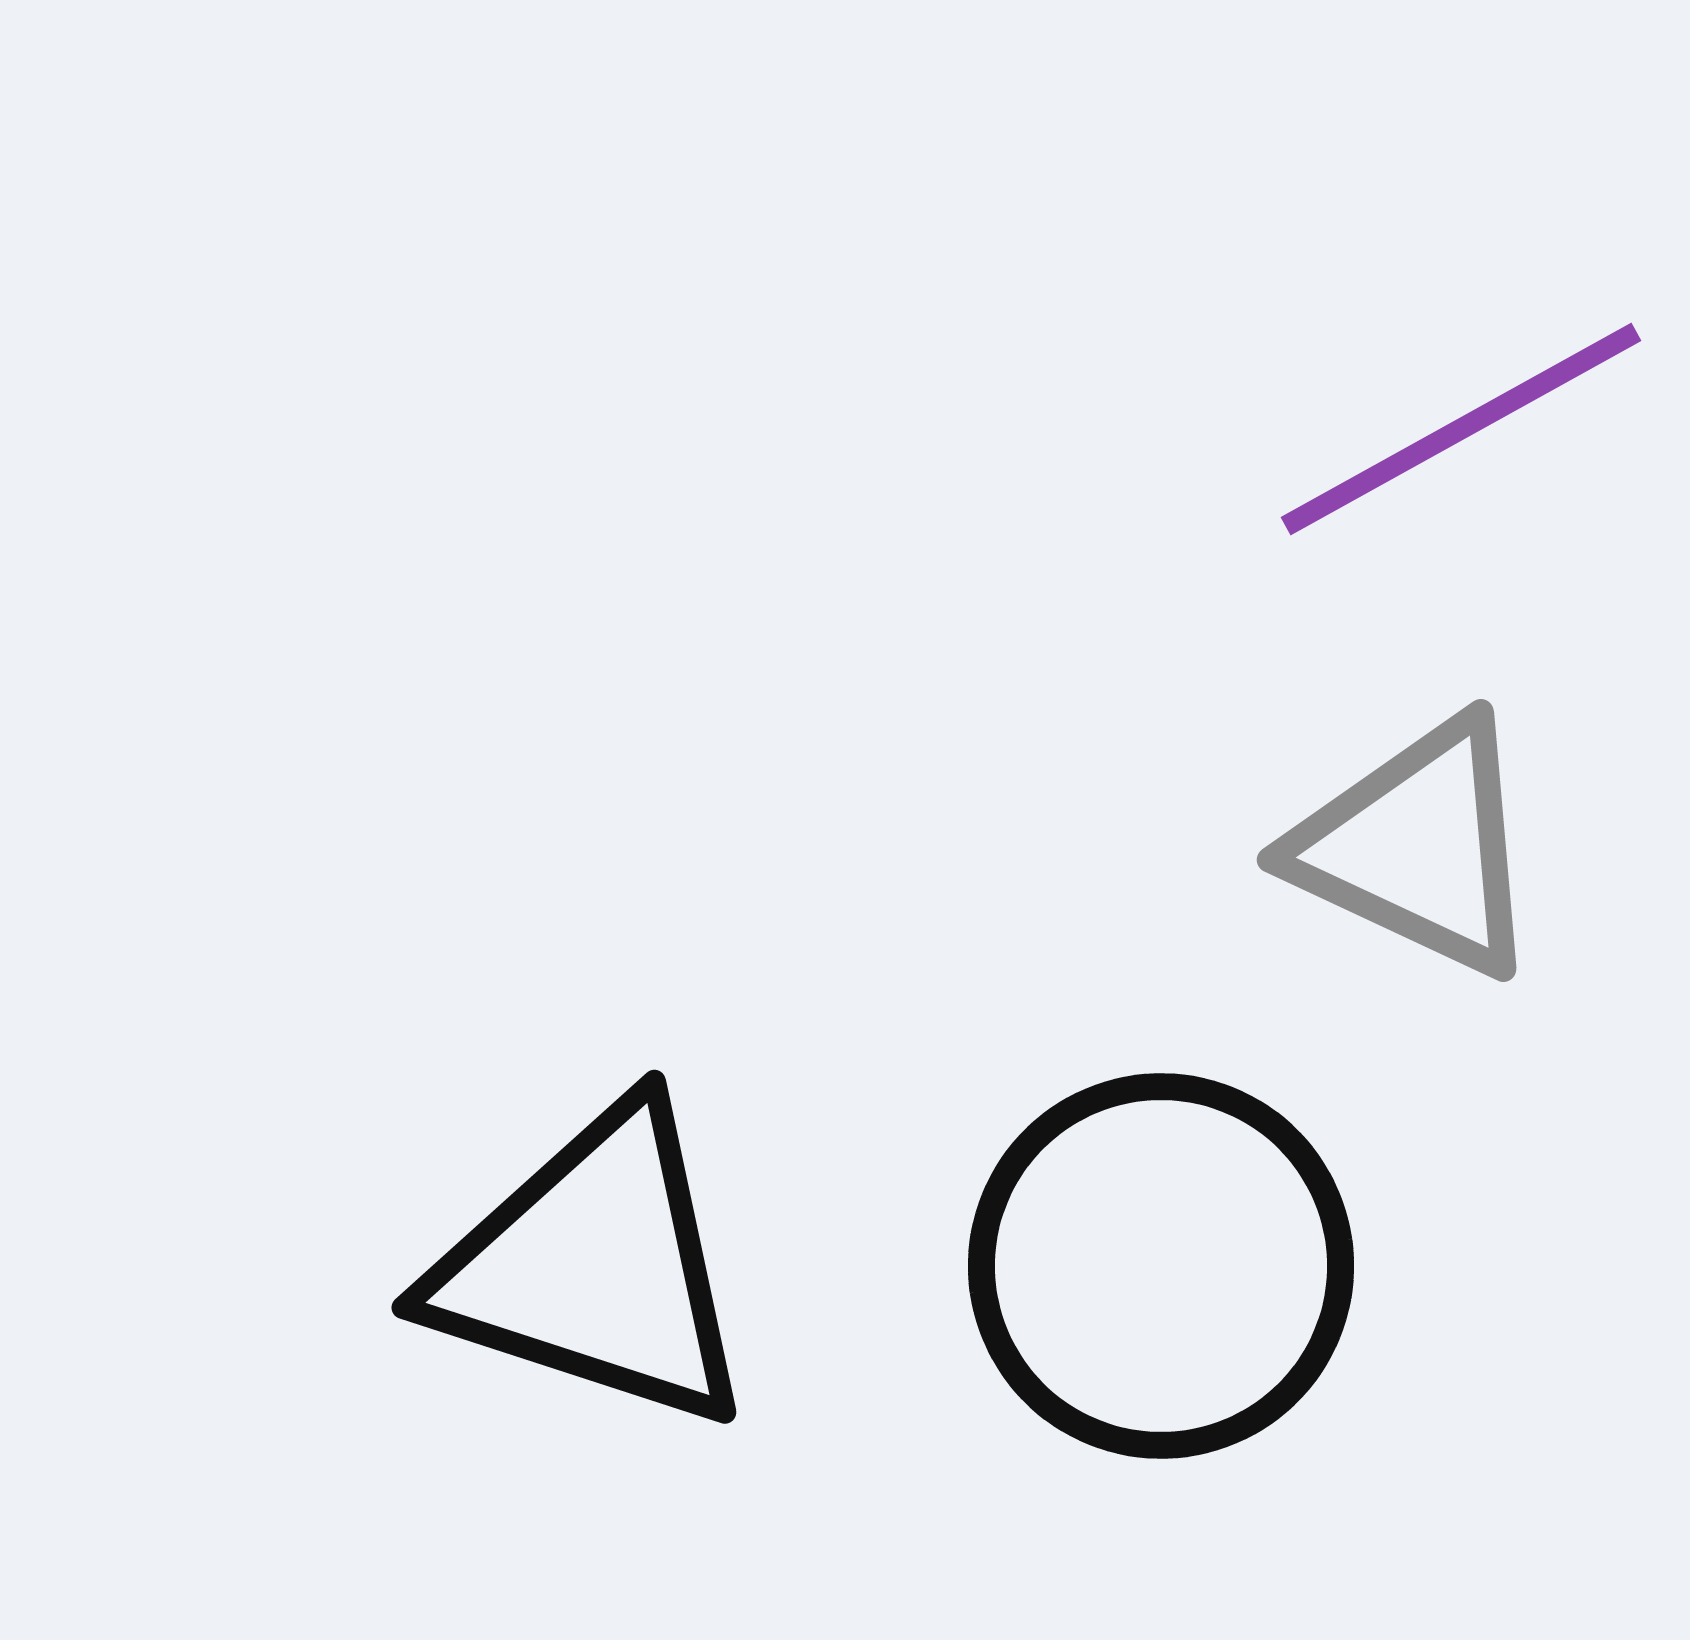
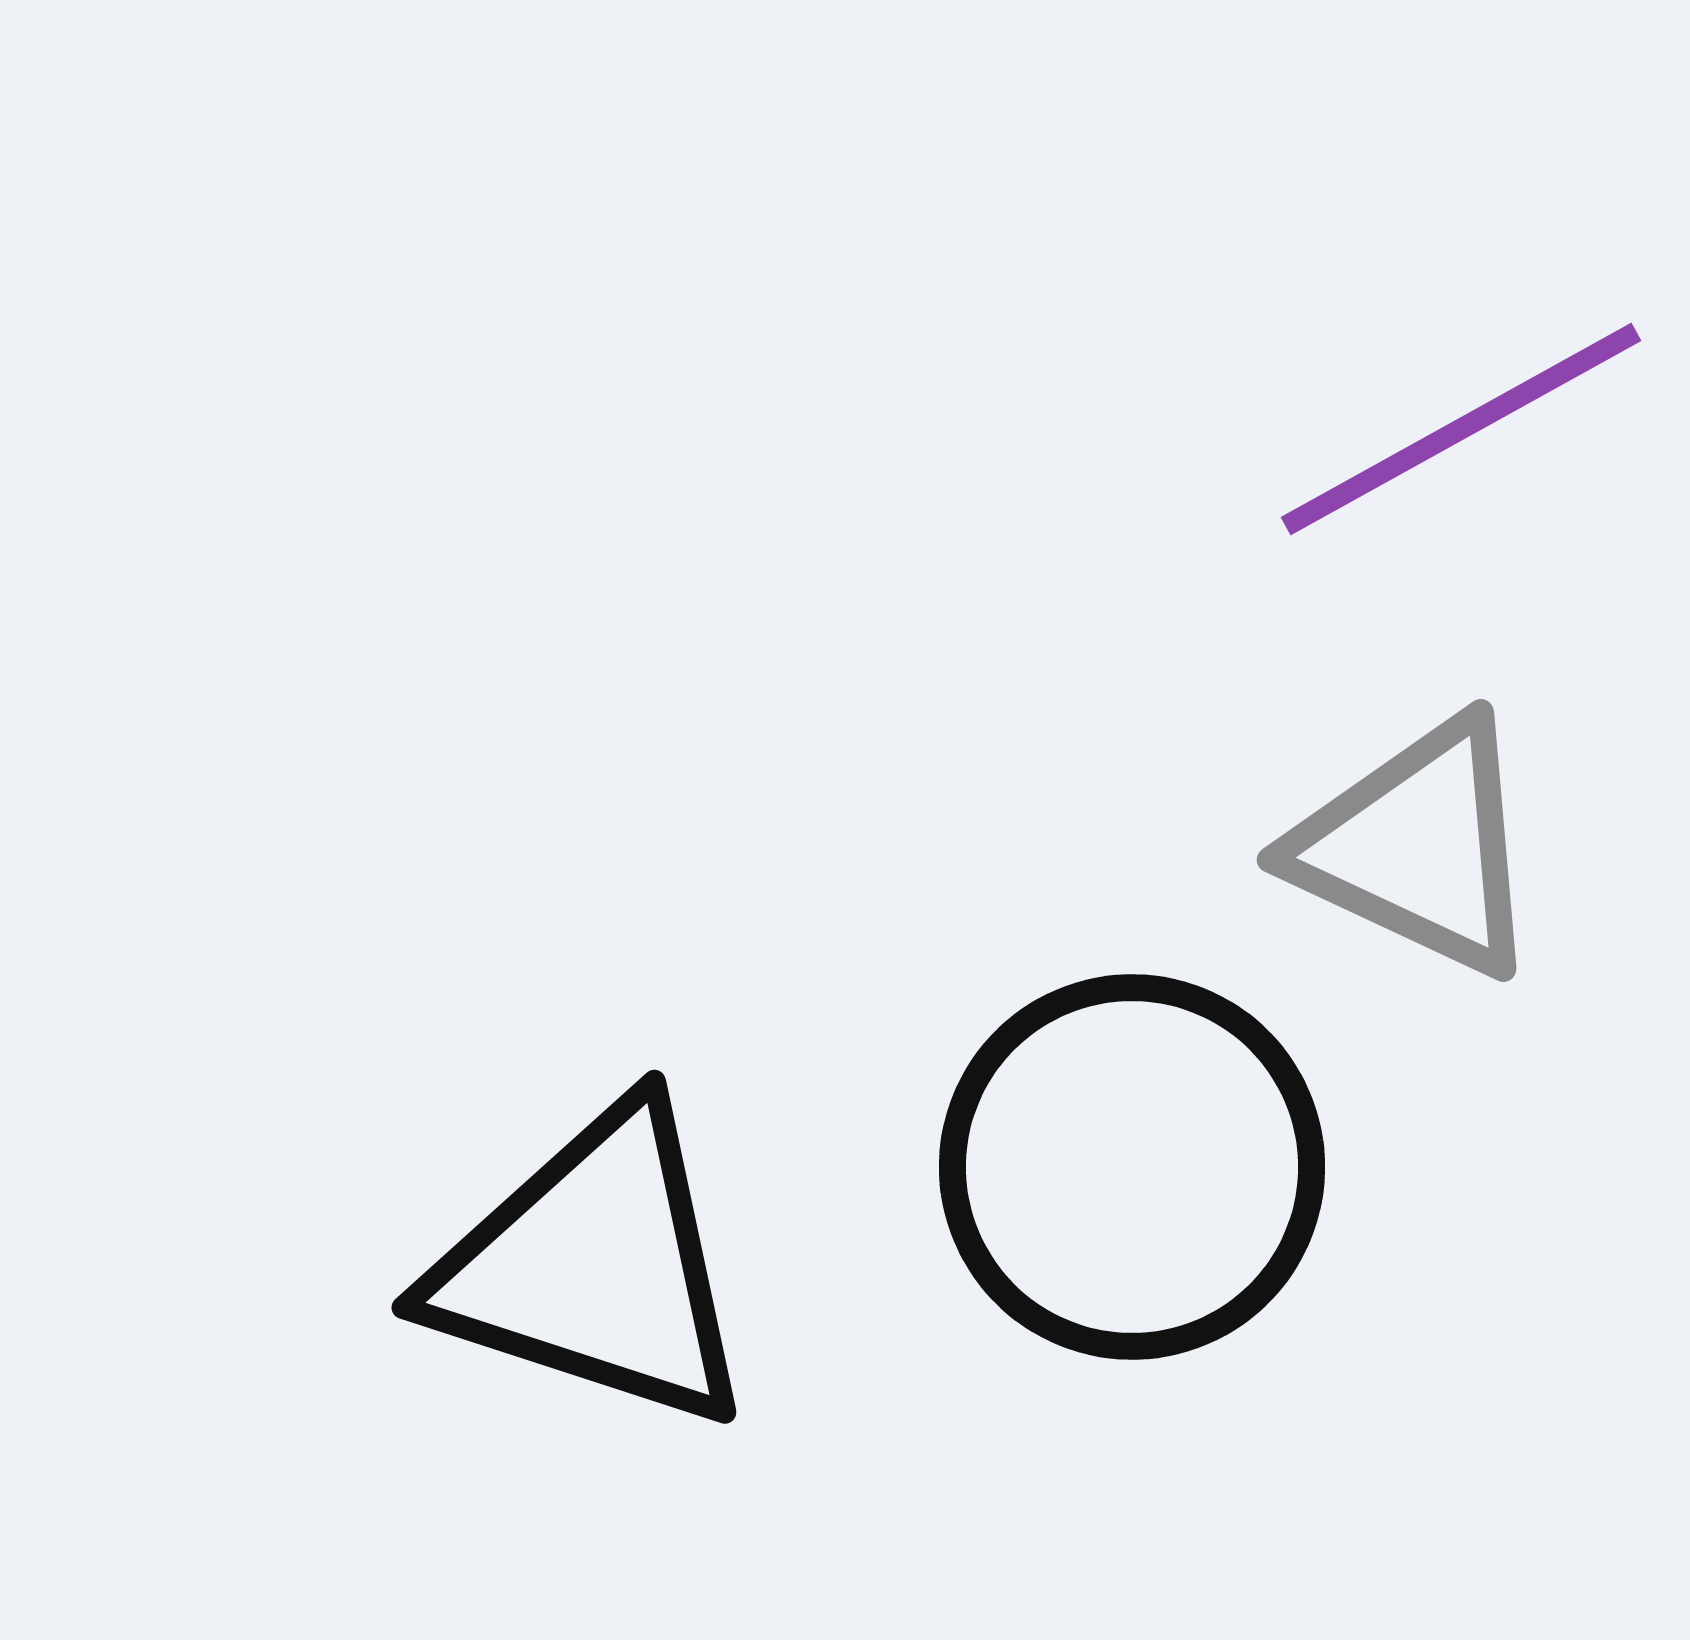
black circle: moved 29 px left, 99 px up
